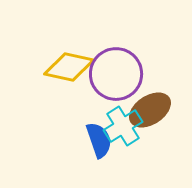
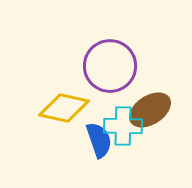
yellow diamond: moved 5 px left, 41 px down
purple circle: moved 6 px left, 8 px up
cyan cross: rotated 33 degrees clockwise
